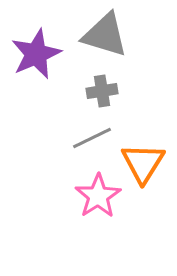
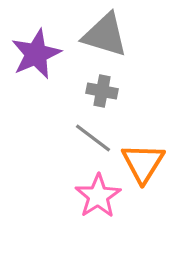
gray cross: rotated 20 degrees clockwise
gray line: moved 1 px right; rotated 63 degrees clockwise
